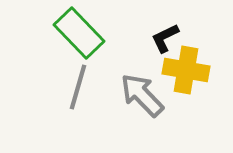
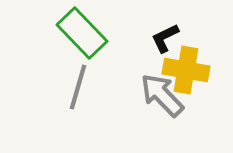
green rectangle: moved 3 px right
gray arrow: moved 20 px right
